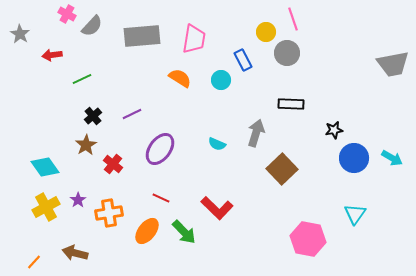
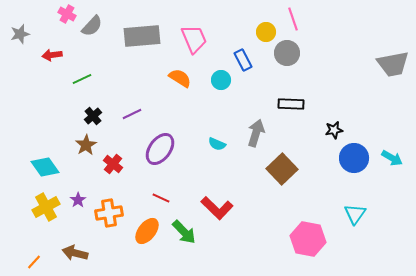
gray star: rotated 24 degrees clockwise
pink trapezoid: rotated 32 degrees counterclockwise
